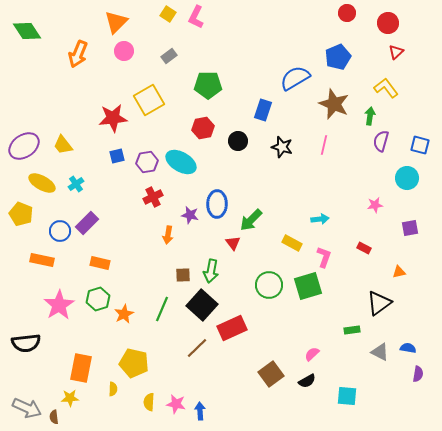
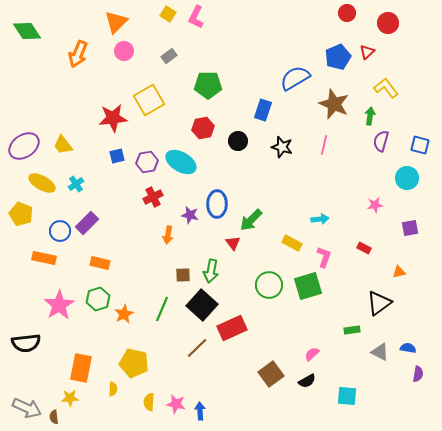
red triangle at (396, 52): moved 29 px left
orange rectangle at (42, 260): moved 2 px right, 2 px up
